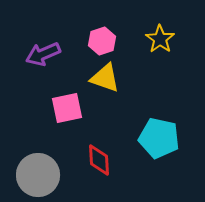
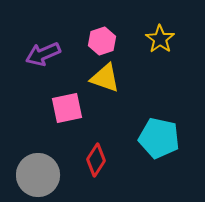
red diamond: moved 3 px left; rotated 36 degrees clockwise
